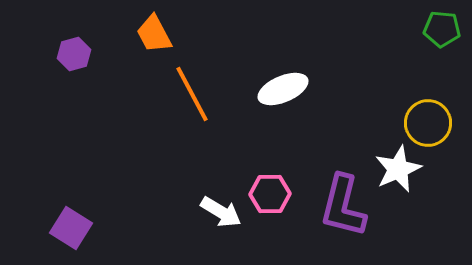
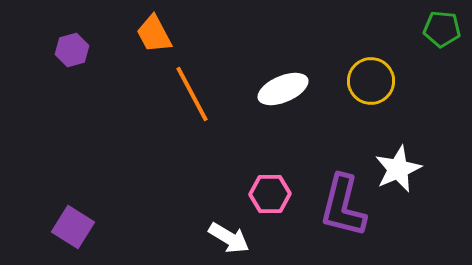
purple hexagon: moved 2 px left, 4 px up
yellow circle: moved 57 px left, 42 px up
white arrow: moved 8 px right, 26 px down
purple square: moved 2 px right, 1 px up
